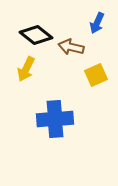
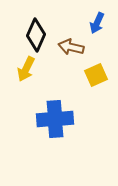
black diamond: rotated 76 degrees clockwise
